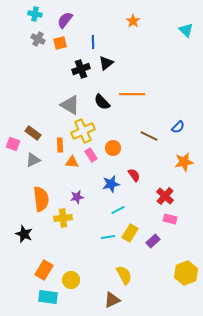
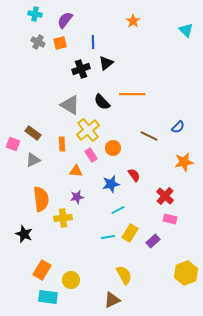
gray cross at (38, 39): moved 3 px down
yellow cross at (83, 131): moved 5 px right, 1 px up; rotated 15 degrees counterclockwise
orange rectangle at (60, 145): moved 2 px right, 1 px up
orange triangle at (72, 162): moved 4 px right, 9 px down
orange rectangle at (44, 270): moved 2 px left
